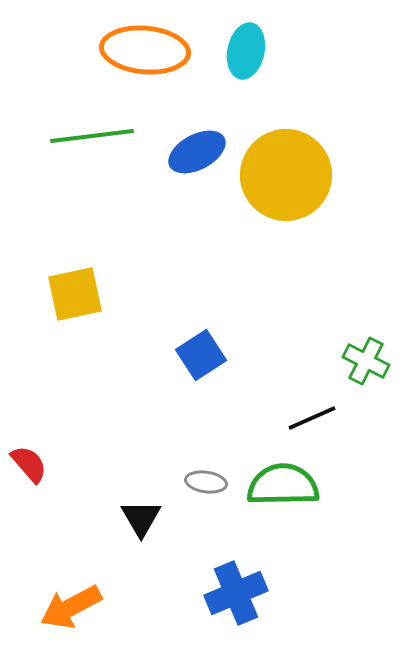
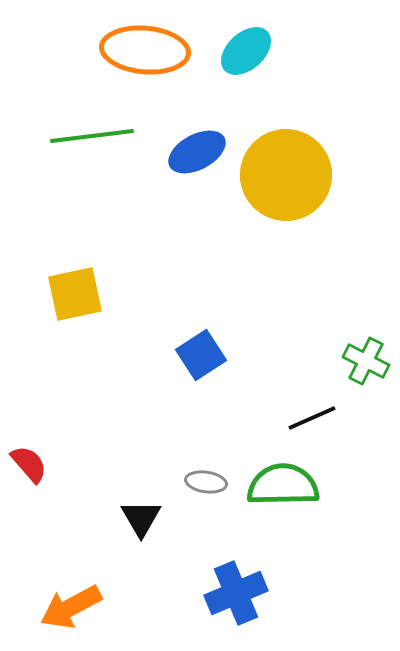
cyan ellipse: rotated 36 degrees clockwise
